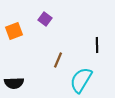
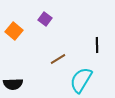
orange square: rotated 30 degrees counterclockwise
brown line: moved 1 px up; rotated 35 degrees clockwise
black semicircle: moved 1 px left, 1 px down
